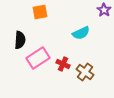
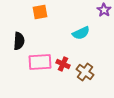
black semicircle: moved 1 px left, 1 px down
pink rectangle: moved 2 px right, 4 px down; rotated 30 degrees clockwise
